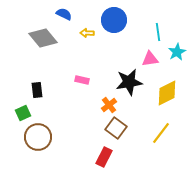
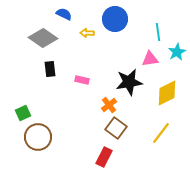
blue circle: moved 1 px right, 1 px up
gray diamond: rotated 16 degrees counterclockwise
black rectangle: moved 13 px right, 21 px up
